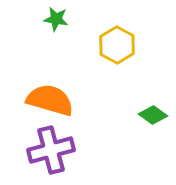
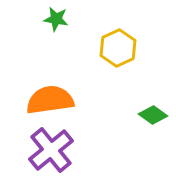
yellow hexagon: moved 1 px right, 3 px down; rotated 6 degrees clockwise
orange semicircle: rotated 24 degrees counterclockwise
purple cross: rotated 24 degrees counterclockwise
